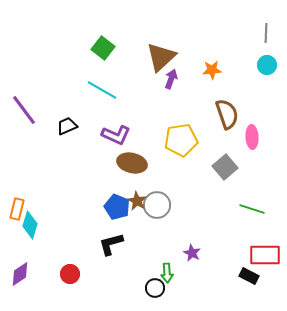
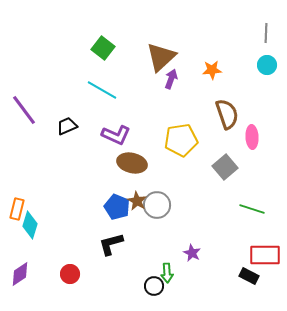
black circle: moved 1 px left, 2 px up
